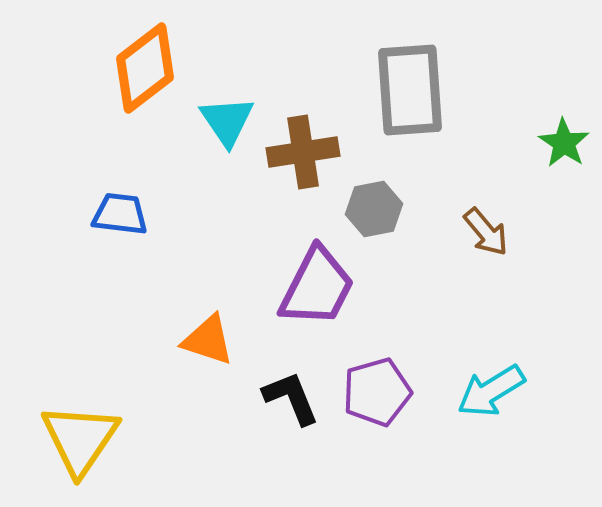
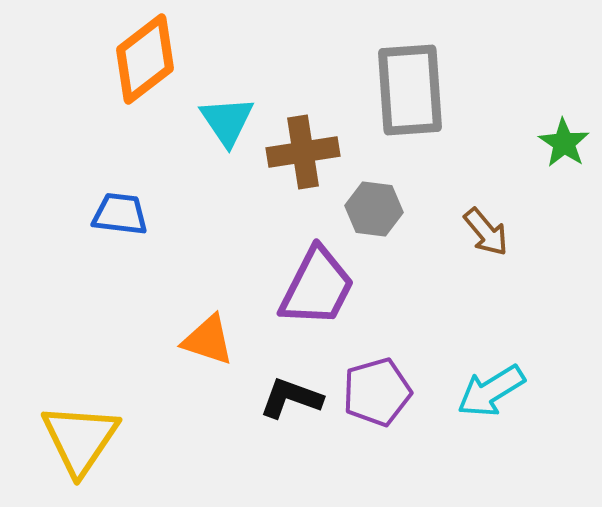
orange diamond: moved 9 px up
gray hexagon: rotated 18 degrees clockwise
black L-shape: rotated 48 degrees counterclockwise
